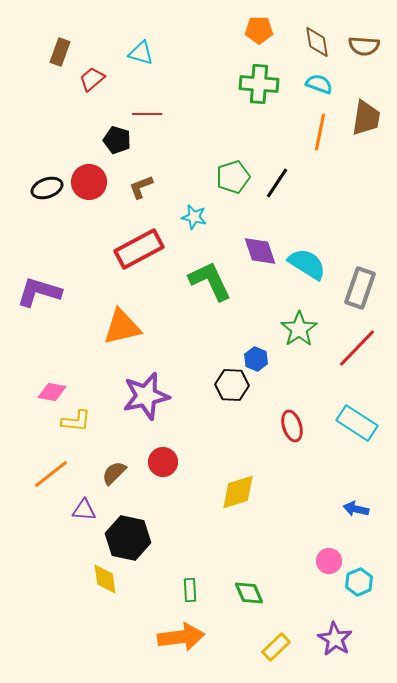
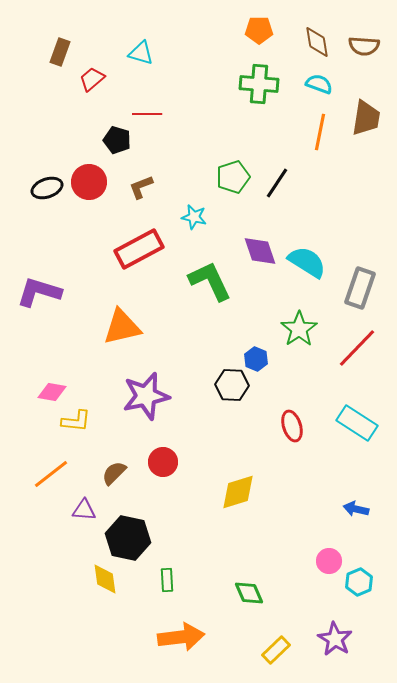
cyan semicircle at (307, 264): moved 2 px up
green rectangle at (190, 590): moved 23 px left, 10 px up
yellow rectangle at (276, 647): moved 3 px down
